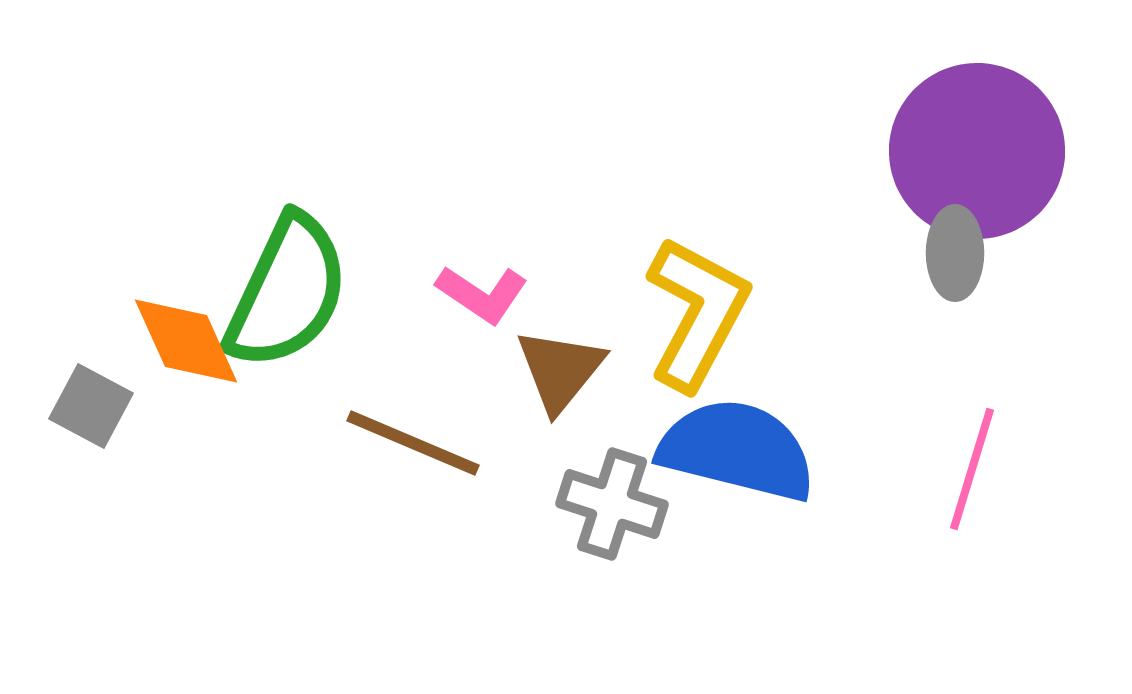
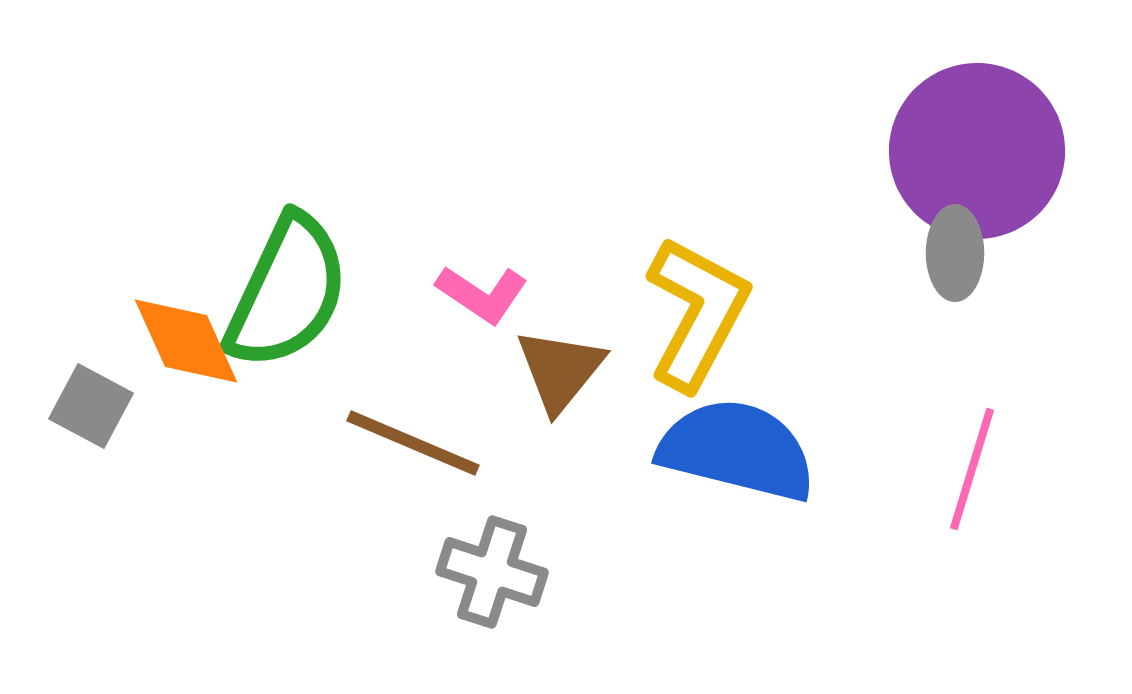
gray cross: moved 120 px left, 68 px down
